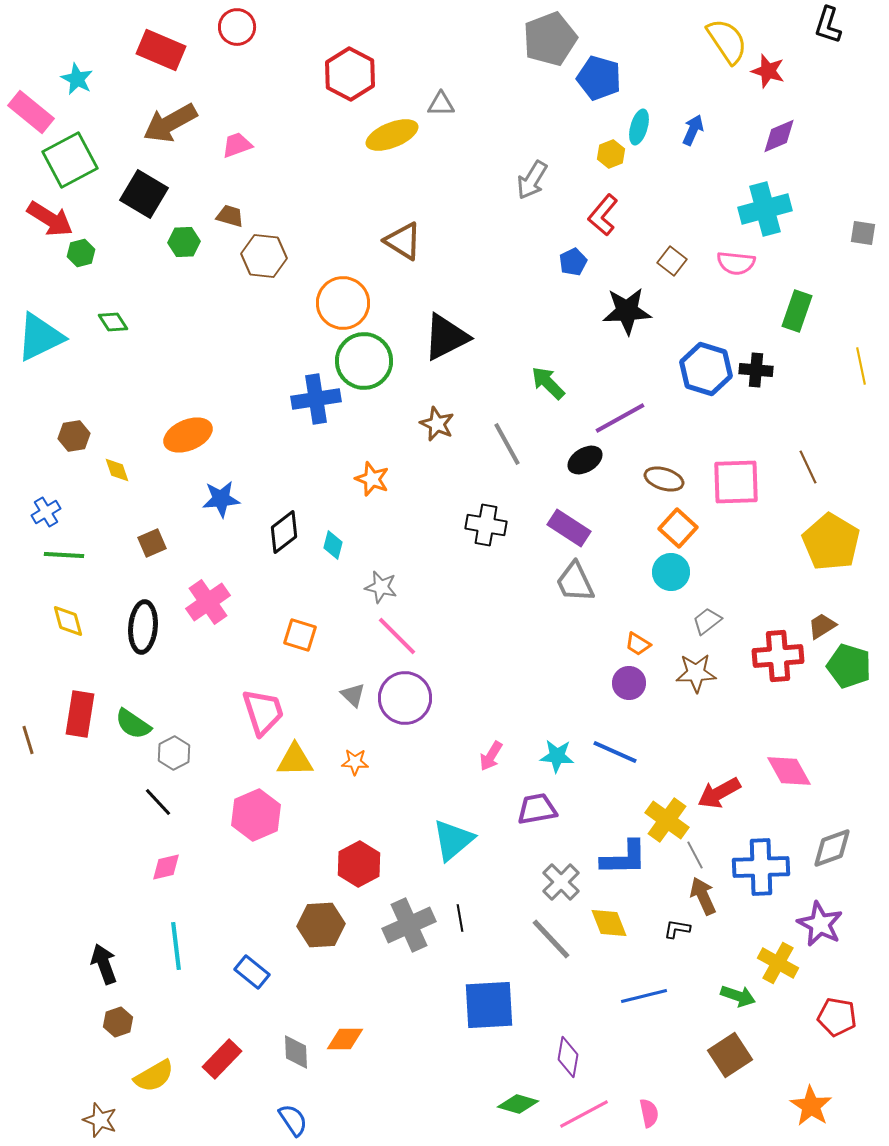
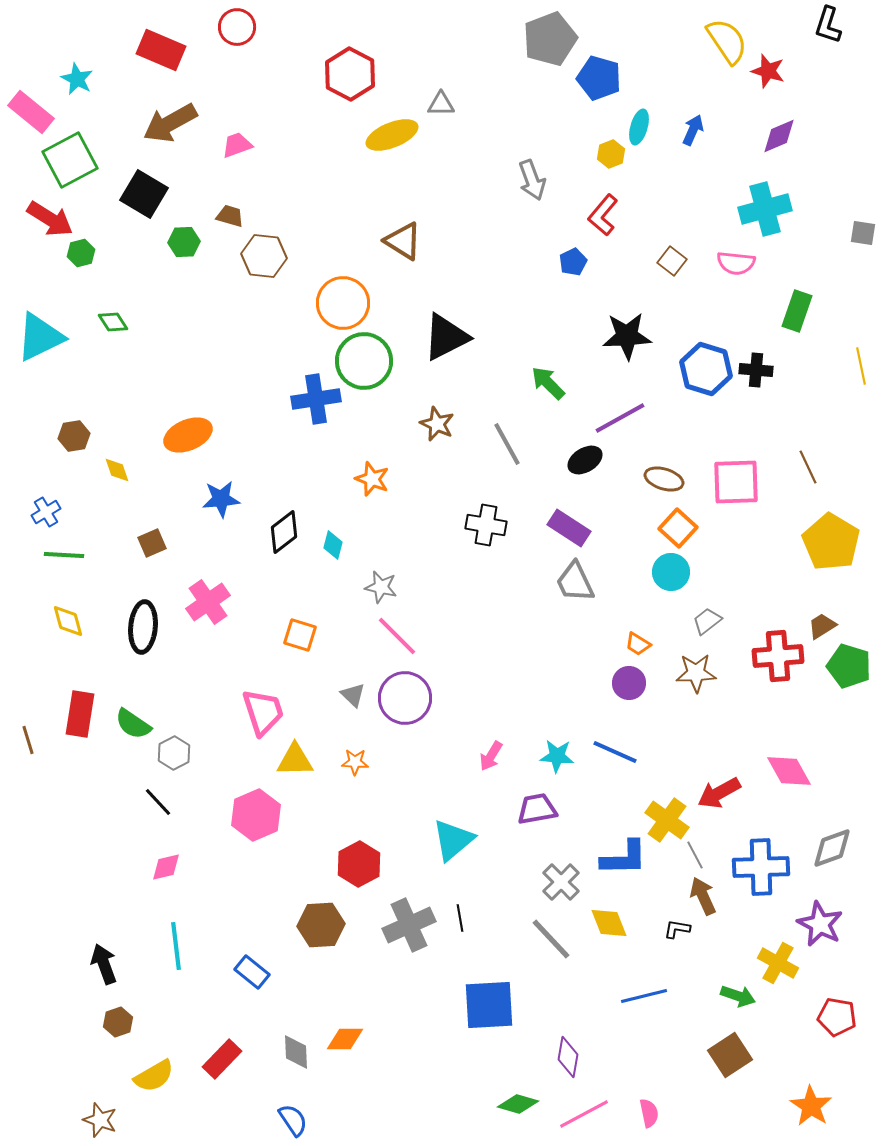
gray arrow at (532, 180): rotated 51 degrees counterclockwise
black star at (627, 311): moved 25 px down
